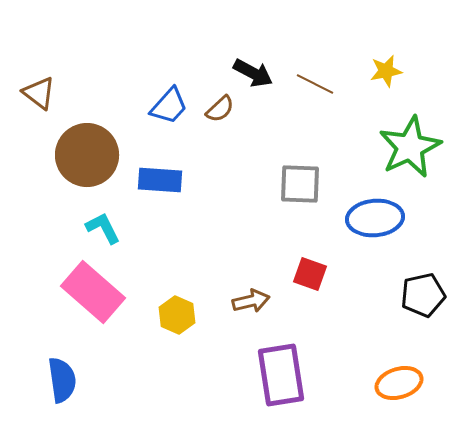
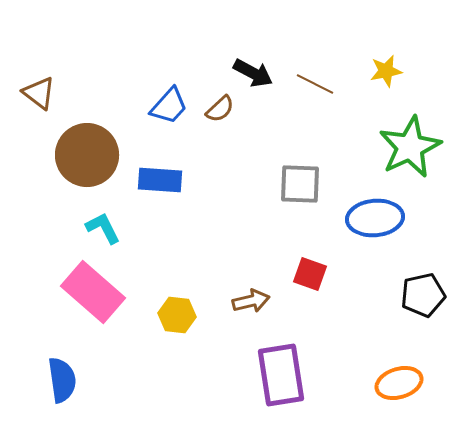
yellow hexagon: rotated 18 degrees counterclockwise
